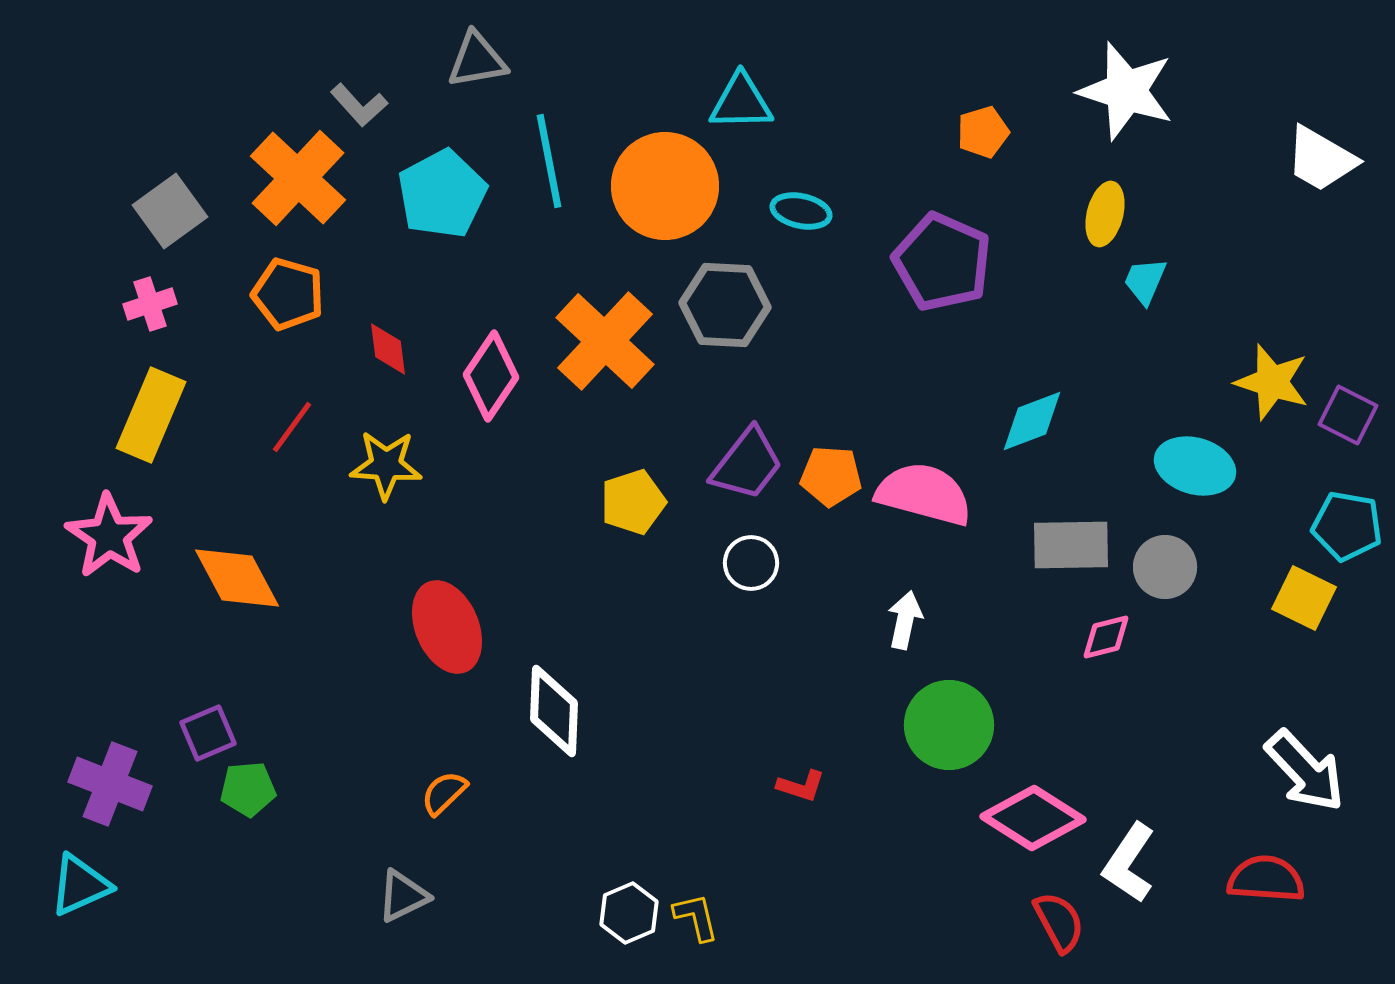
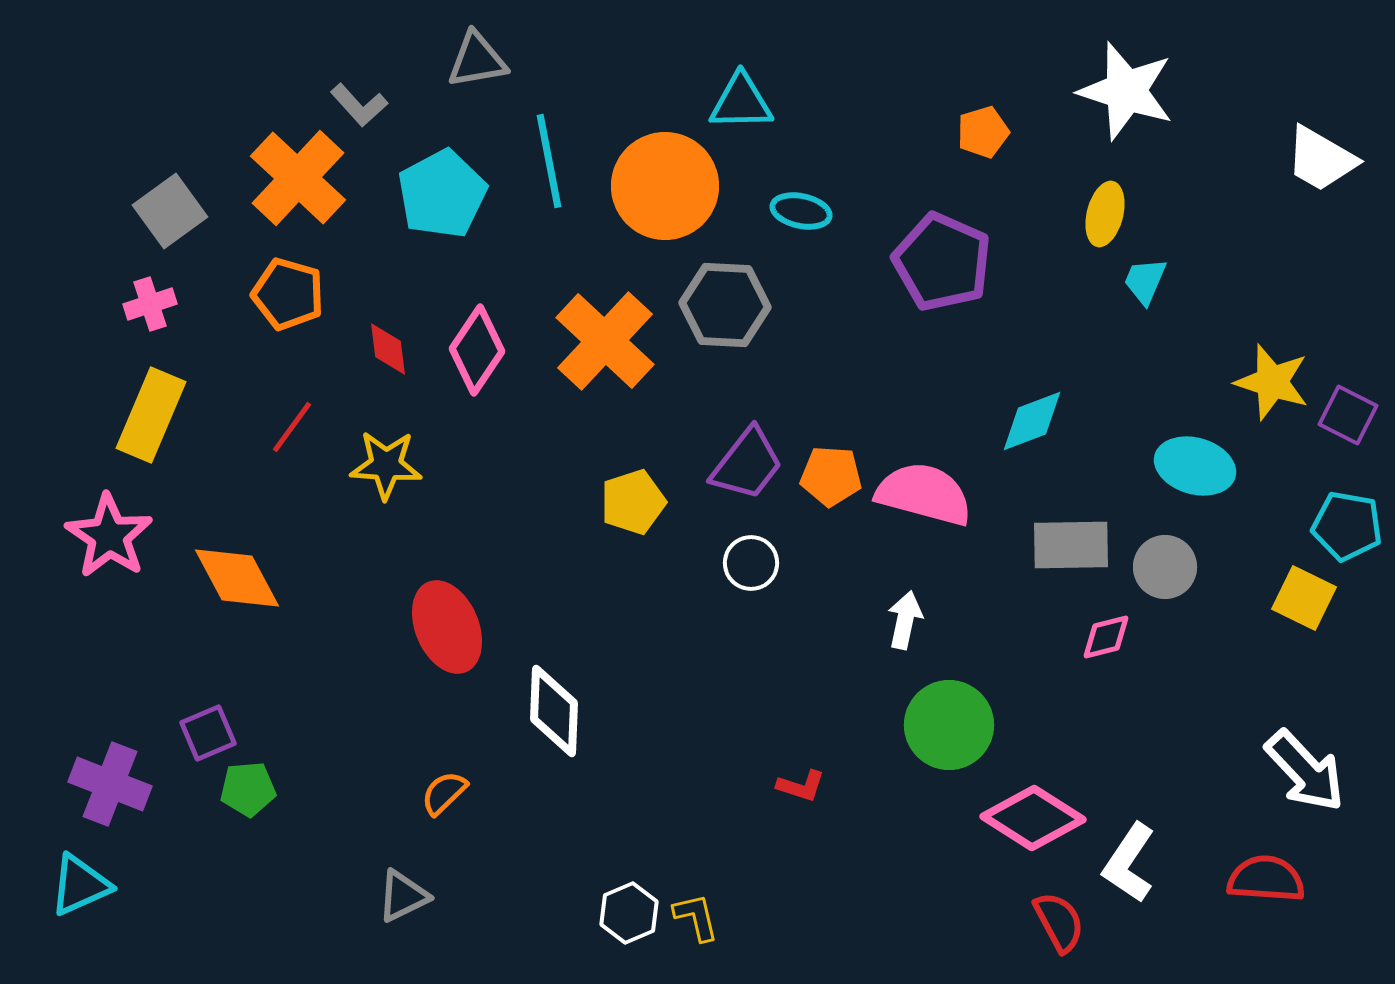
pink diamond at (491, 376): moved 14 px left, 26 px up
